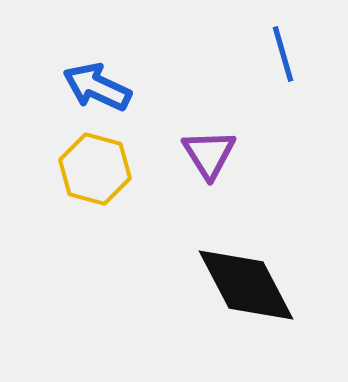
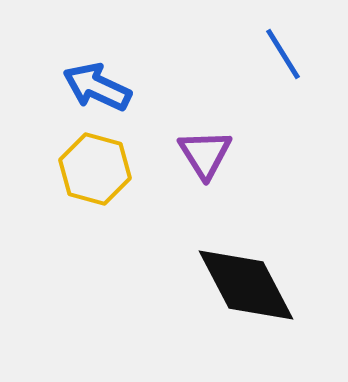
blue line: rotated 16 degrees counterclockwise
purple triangle: moved 4 px left
